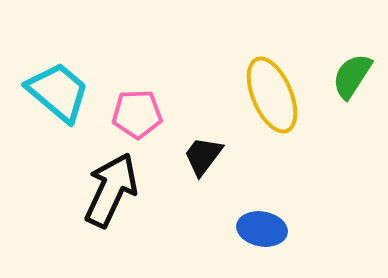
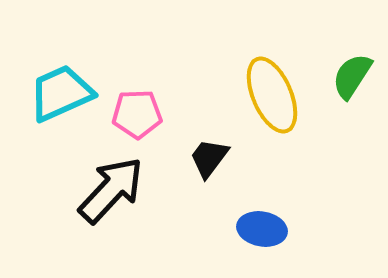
cyan trapezoid: moved 3 px right, 1 px down; rotated 64 degrees counterclockwise
black trapezoid: moved 6 px right, 2 px down
black arrow: rotated 18 degrees clockwise
